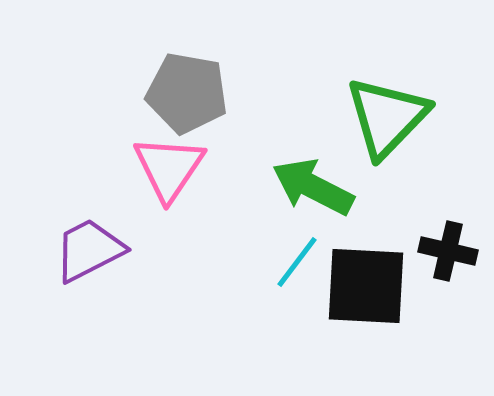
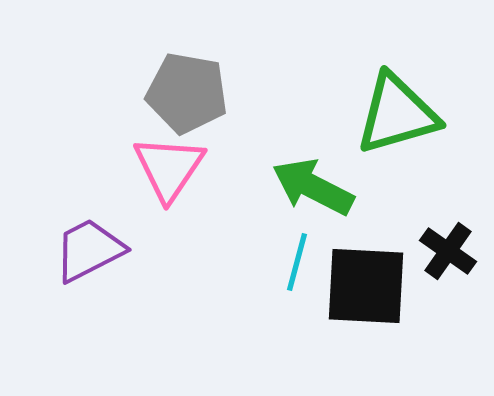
green triangle: moved 10 px right, 3 px up; rotated 30 degrees clockwise
black cross: rotated 22 degrees clockwise
cyan line: rotated 22 degrees counterclockwise
